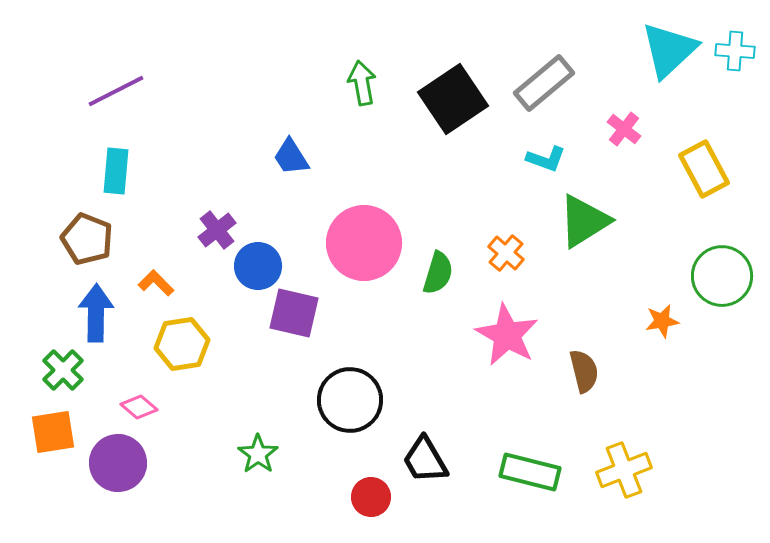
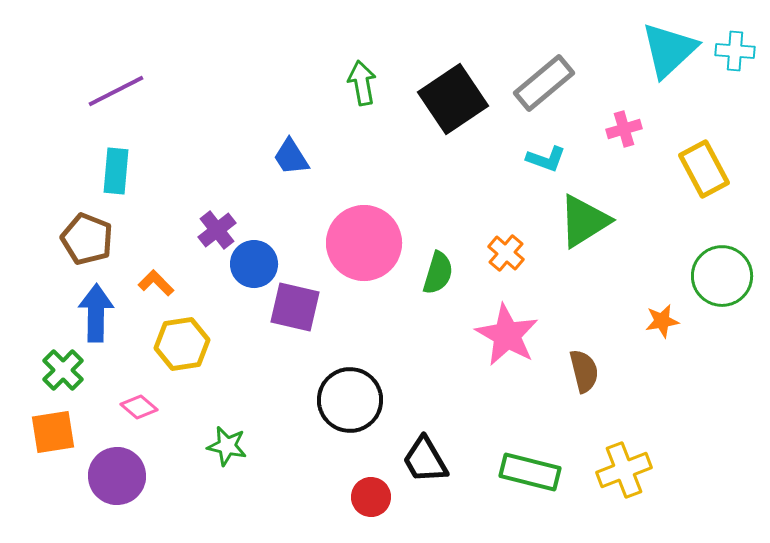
pink cross: rotated 36 degrees clockwise
blue circle: moved 4 px left, 2 px up
purple square: moved 1 px right, 6 px up
green star: moved 31 px left, 8 px up; rotated 24 degrees counterclockwise
purple circle: moved 1 px left, 13 px down
